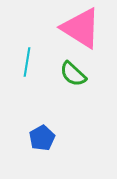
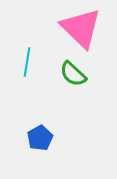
pink triangle: rotated 12 degrees clockwise
blue pentagon: moved 2 px left
